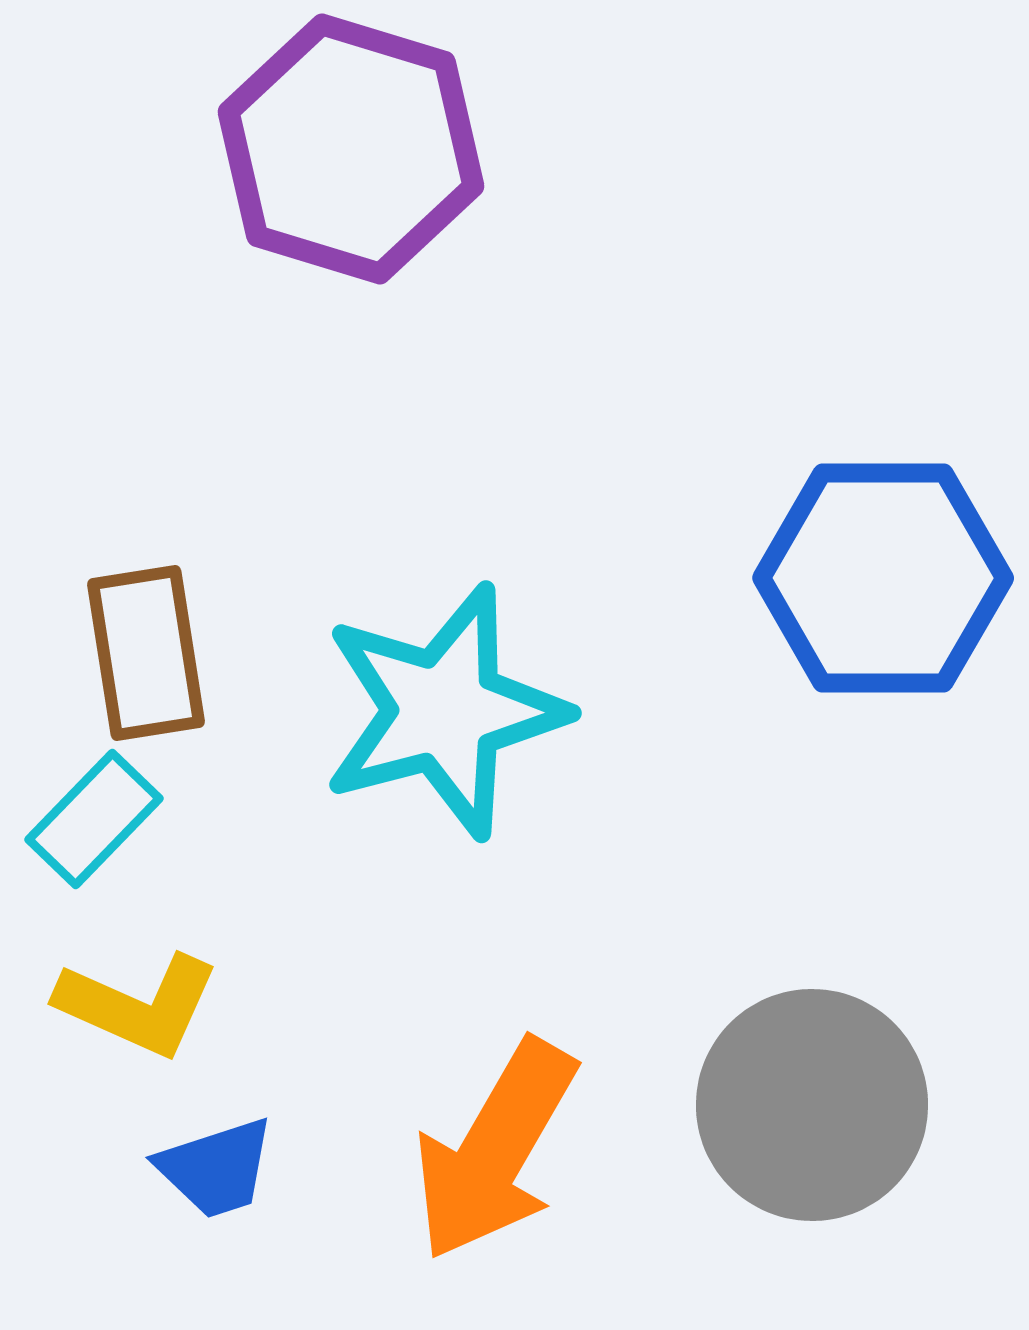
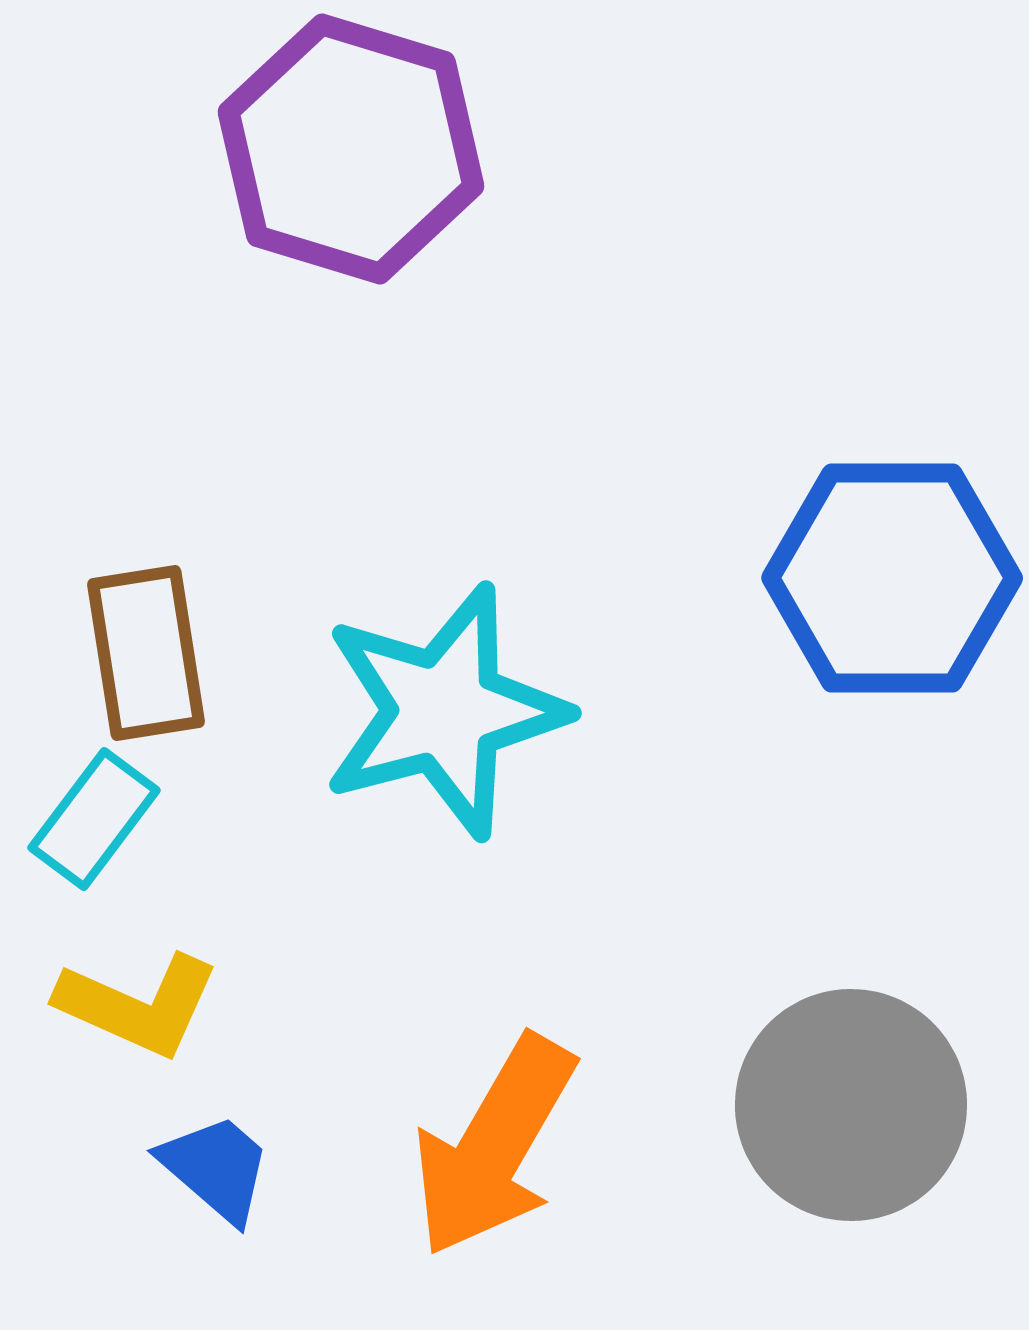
blue hexagon: moved 9 px right
cyan rectangle: rotated 7 degrees counterclockwise
gray circle: moved 39 px right
orange arrow: moved 1 px left, 4 px up
blue trapezoid: rotated 121 degrees counterclockwise
